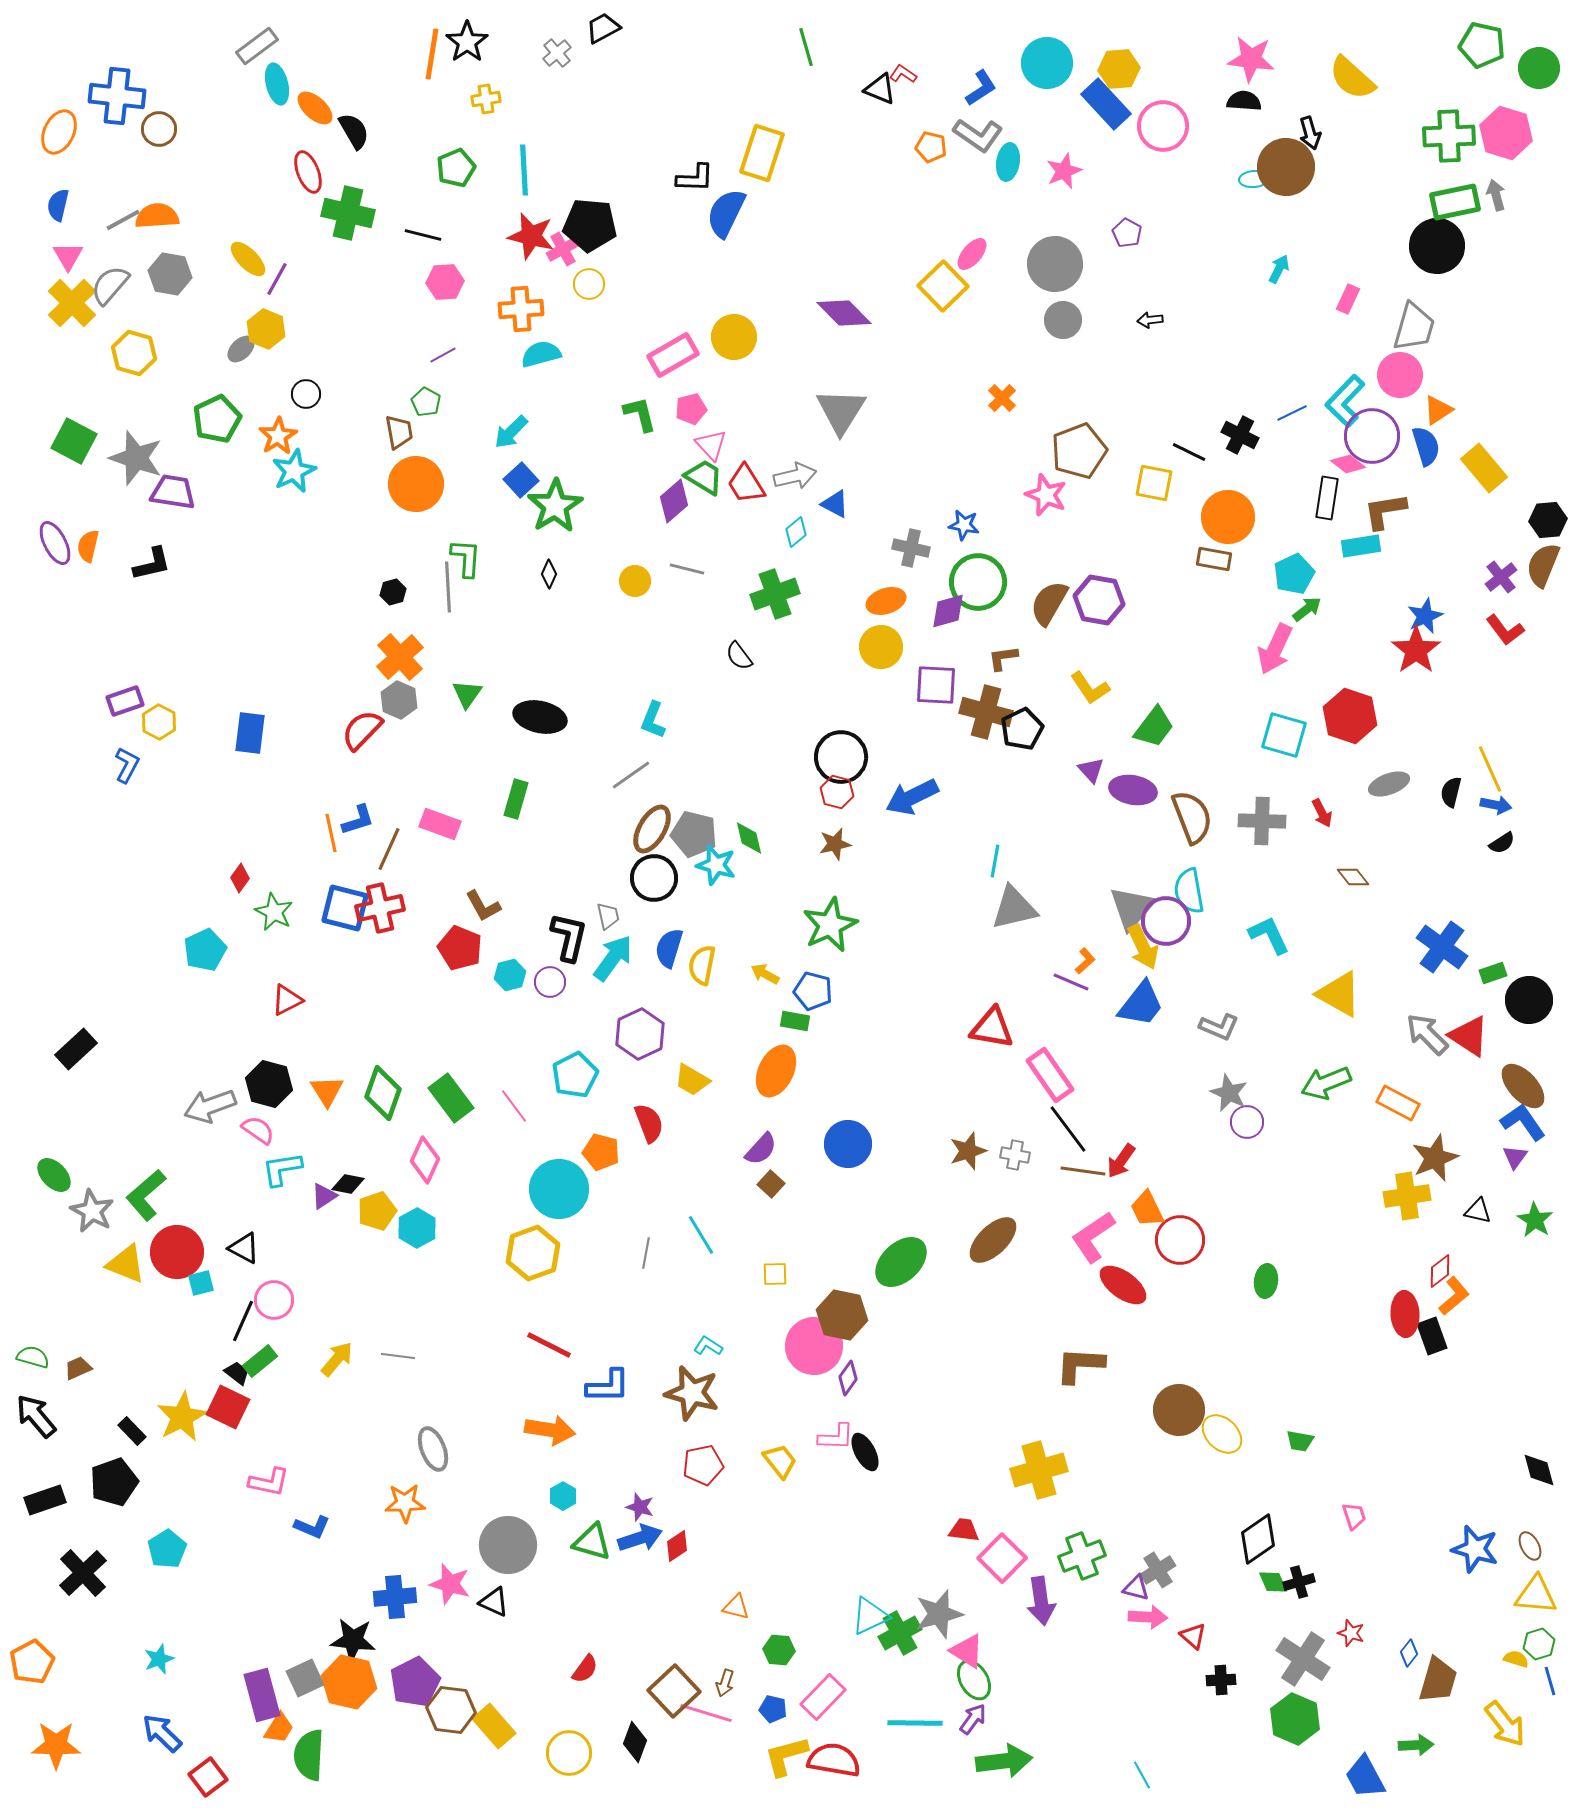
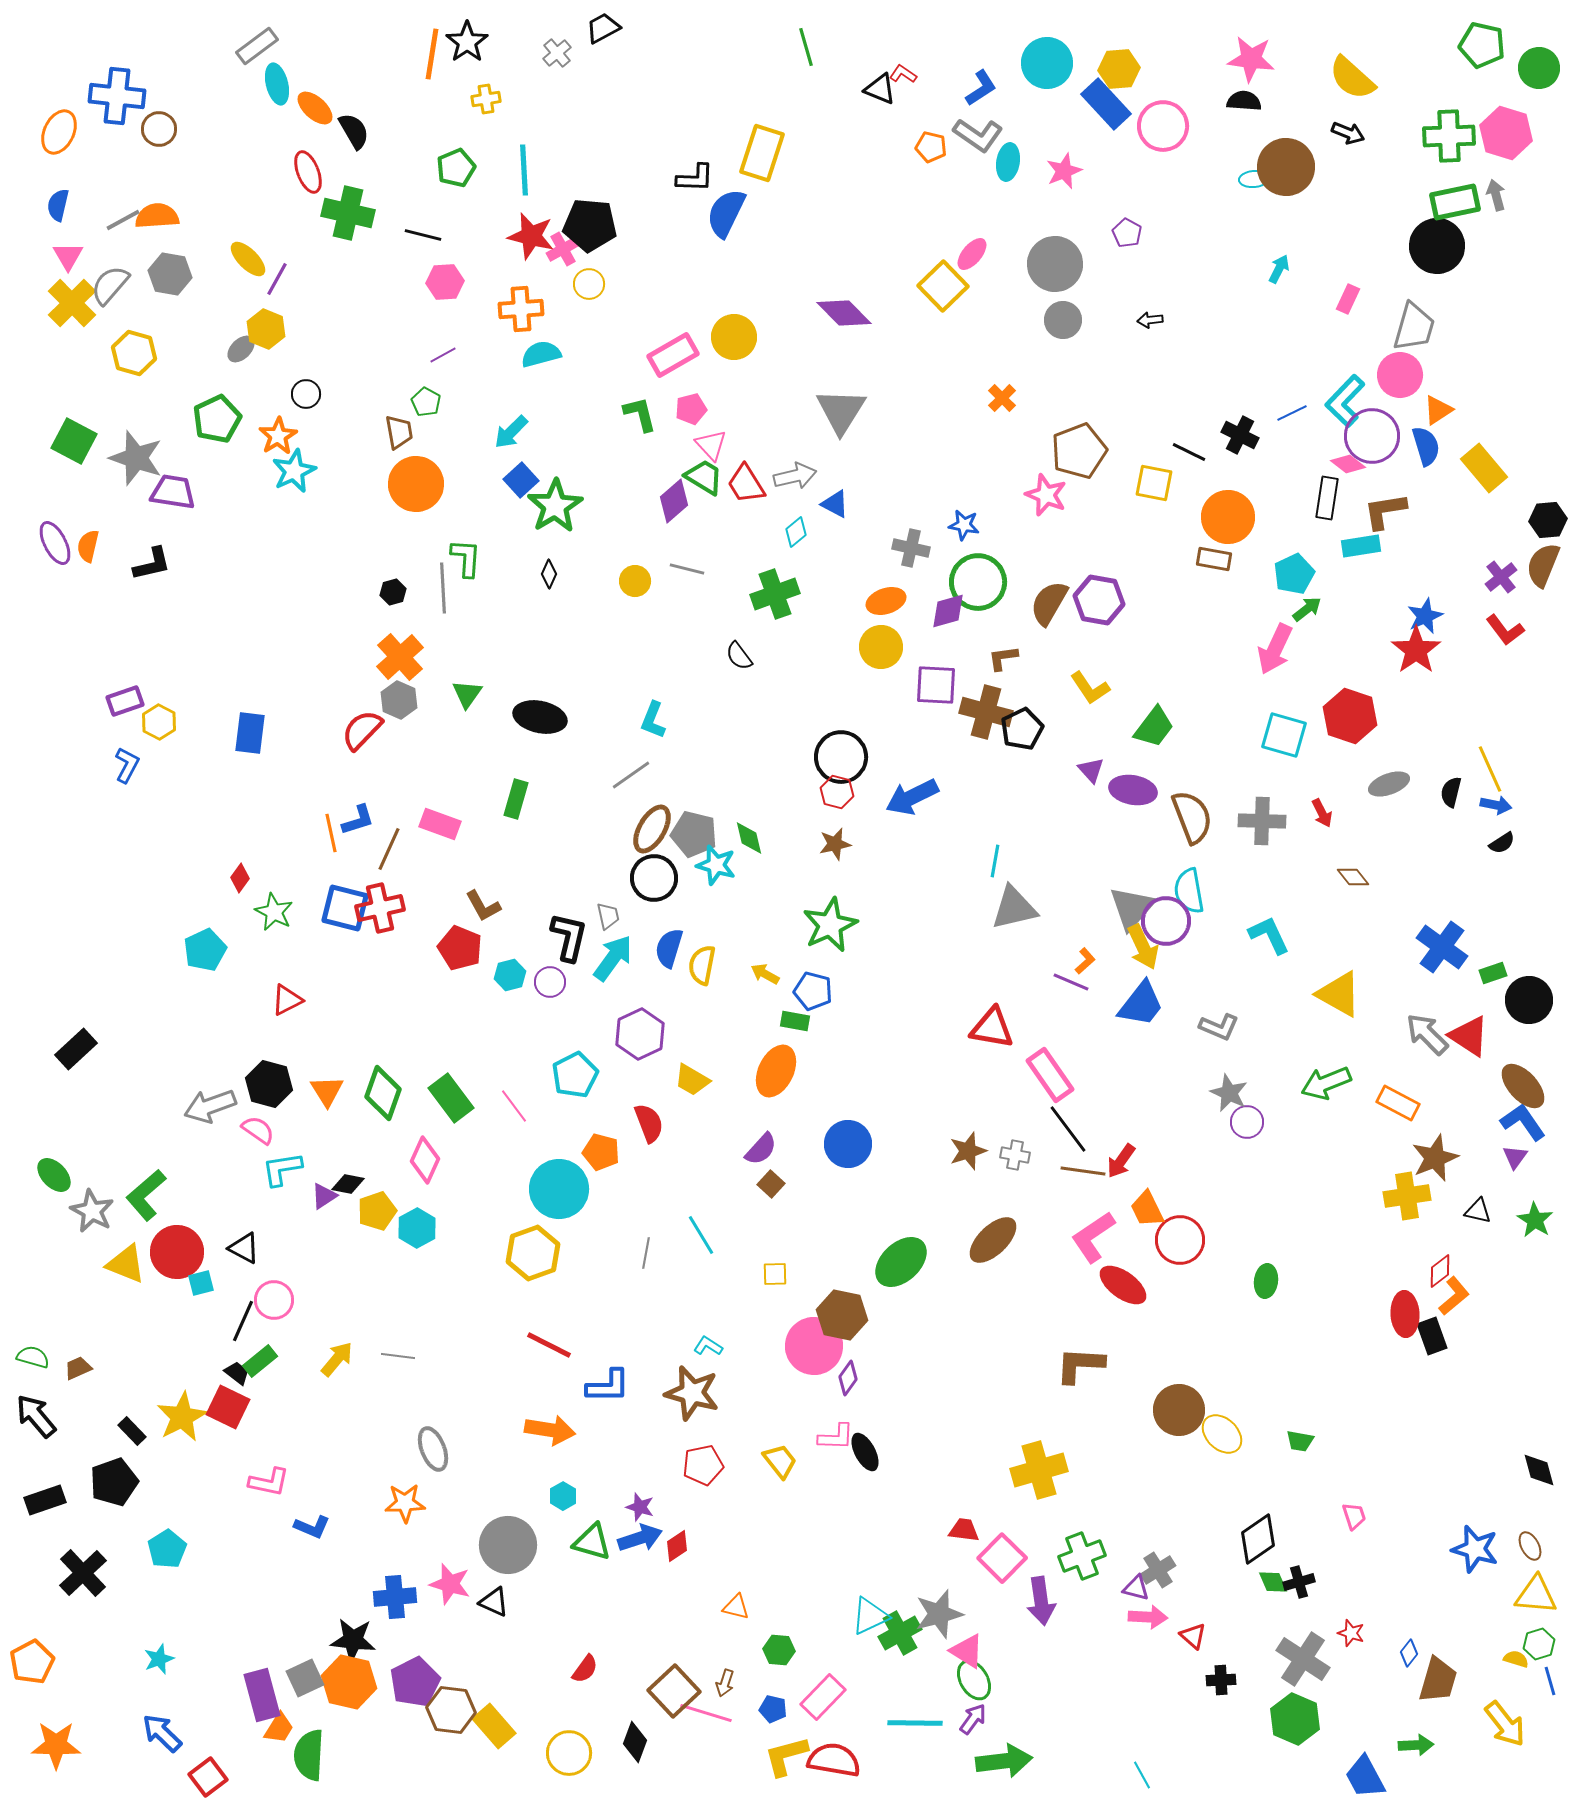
black arrow at (1310, 133): moved 38 px right; rotated 52 degrees counterclockwise
gray line at (448, 587): moved 5 px left, 1 px down
